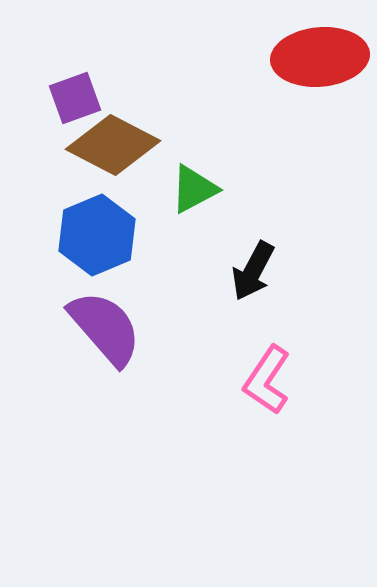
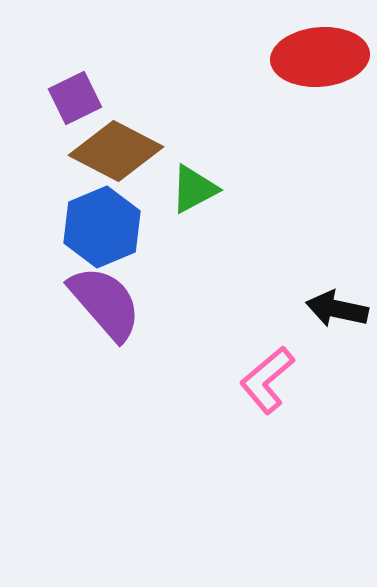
purple square: rotated 6 degrees counterclockwise
brown diamond: moved 3 px right, 6 px down
blue hexagon: moved 5 px right, 8 px up
black arrow: moved 84 px right, 38 px down; rotated 74 degrees clockwise
purple semicircle: moved 25 px up
pink L-shape: rotated 16 degrees clockwise
